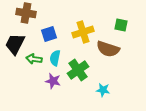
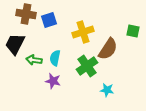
brown cross: moved 1 px down
green square: moved 12 px right, 6 px down
blue square: moved 14 px up
brown semicircle: rotated 75 degrees counterclockwise
green arrow: moved 1 px down
green cross: moved 9 px right, 4 px up
cyan star: moved 4 px right
